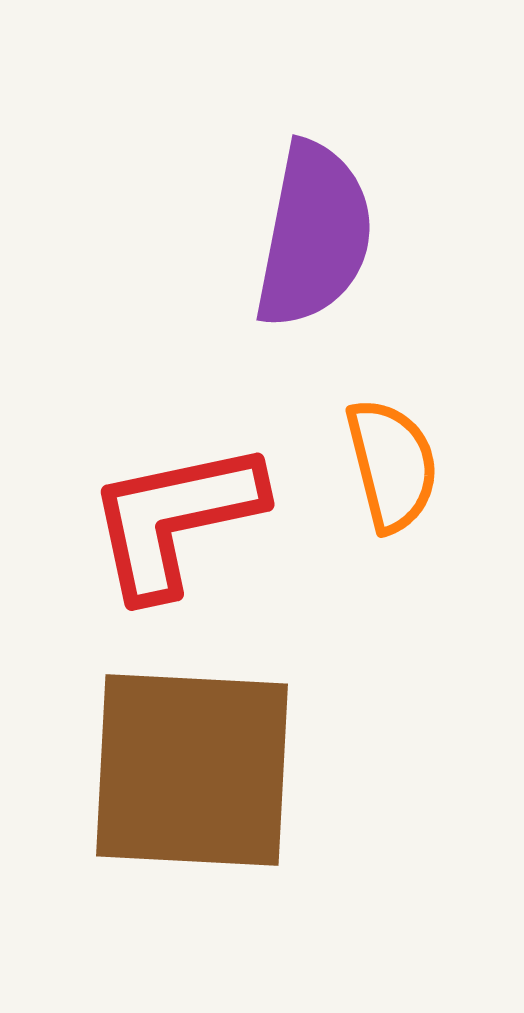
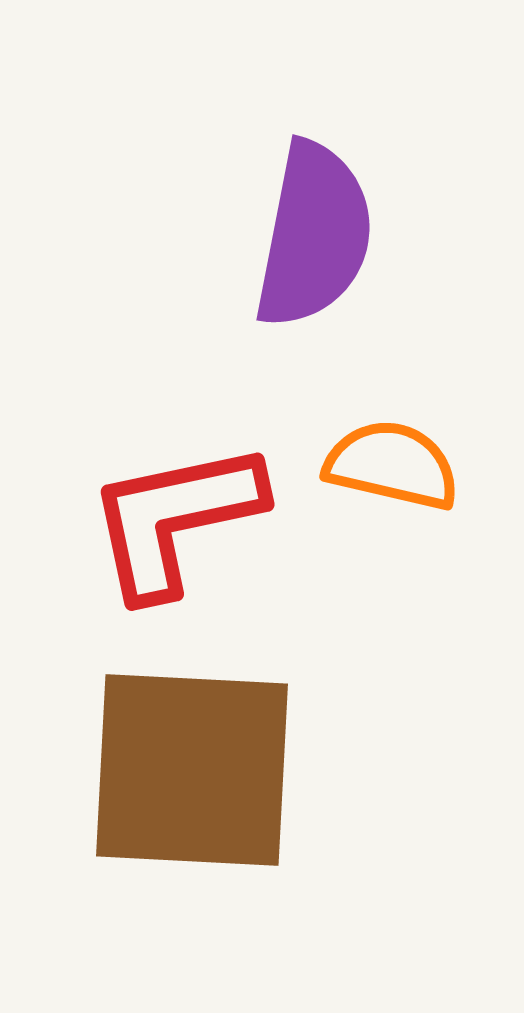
orange semicircle: rotated 63 degrees counterclockwise
